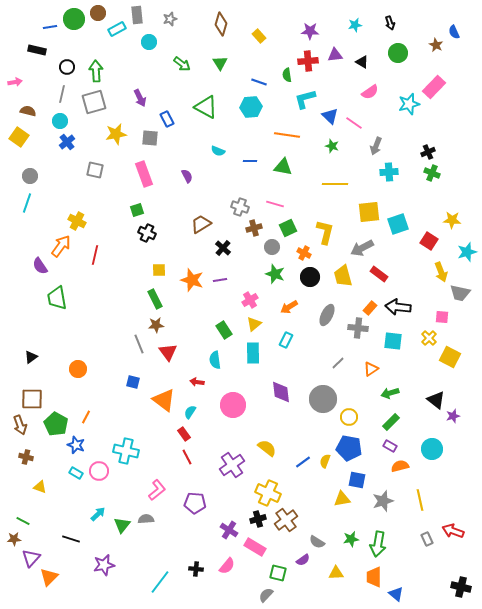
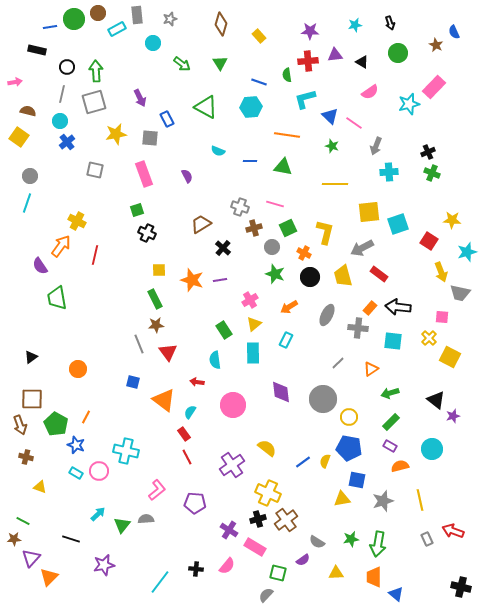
cyan circle at (149, 42): moved 4 px right, 1 px down
